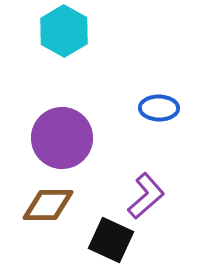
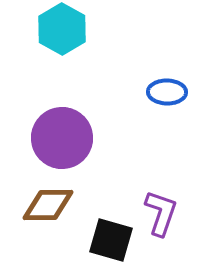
cyan hexagon: moved 2 px left, 2 px up
blue ellipse: moved 8 px right, 16 px up
purple L-shape: moved 15 px right, 17 px down; rotated 30 degrees counterclockwise
black square: rotated 9 degrees counterclockwise
